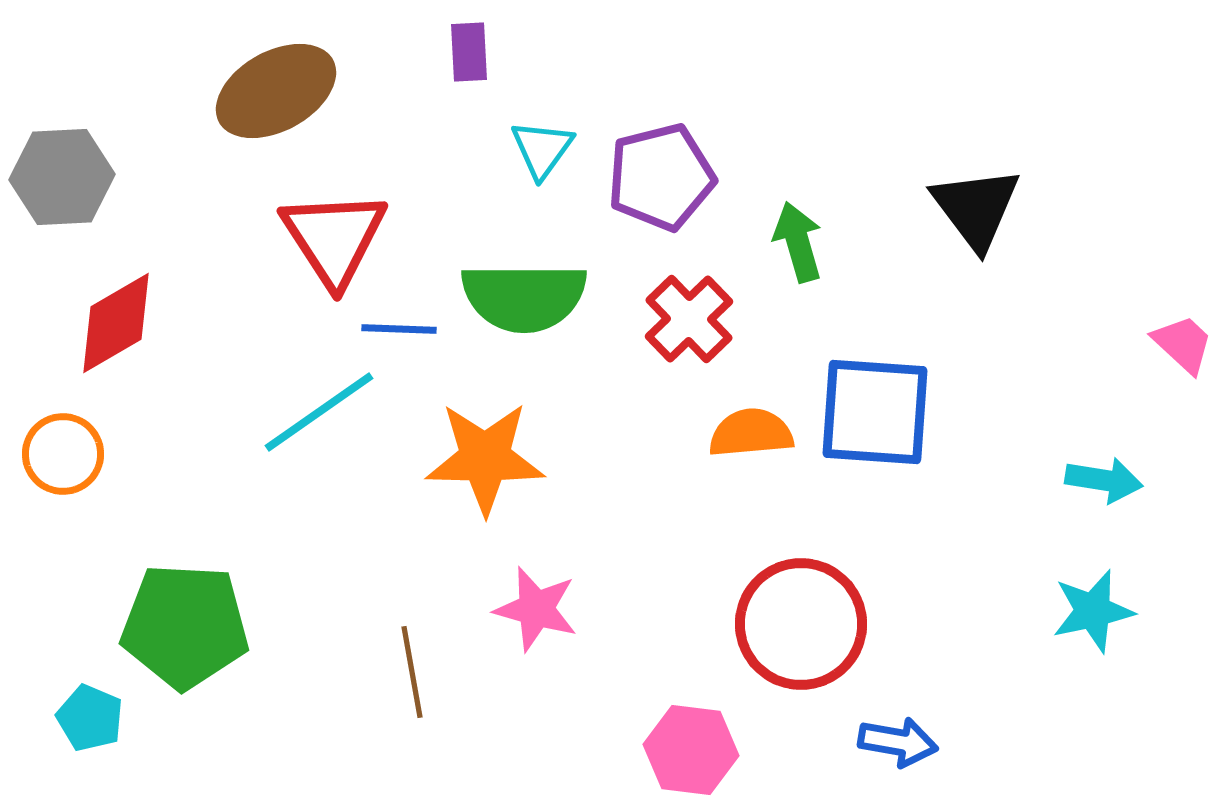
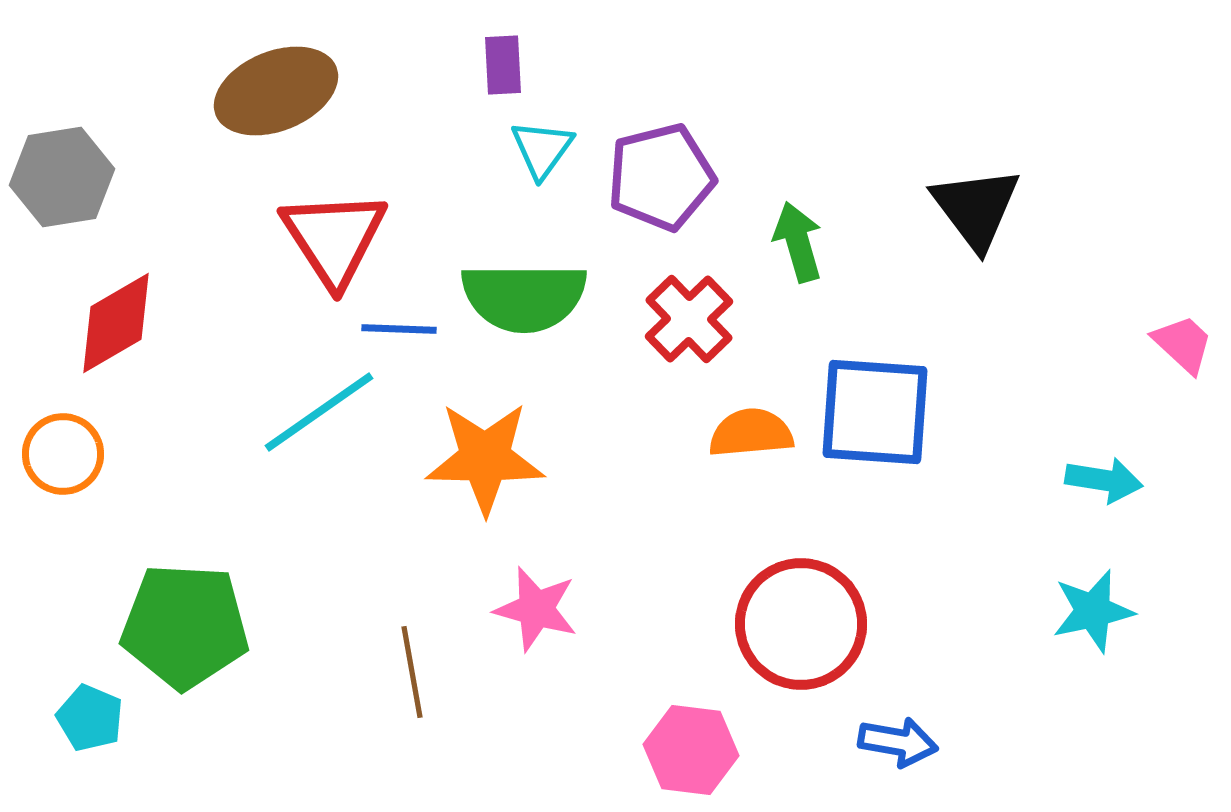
purple rectangle: moved 34 px right, 13 px down
brown ellipse: rotated 7 degrees clockwise
gray hexagon: rotated 6 degrees counterclockwise
